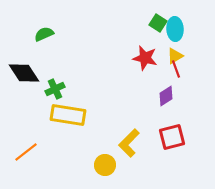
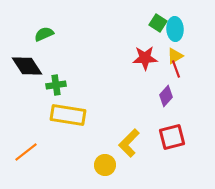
red star: rotated 15 degrees counterclockwise
black diamond: moved 3 px right, 7 px up
green cross: moved 1 px right, 4 px up; rotated 18 degrees clockwise
purple diamond: rotated 15 degrees counterclockwise
